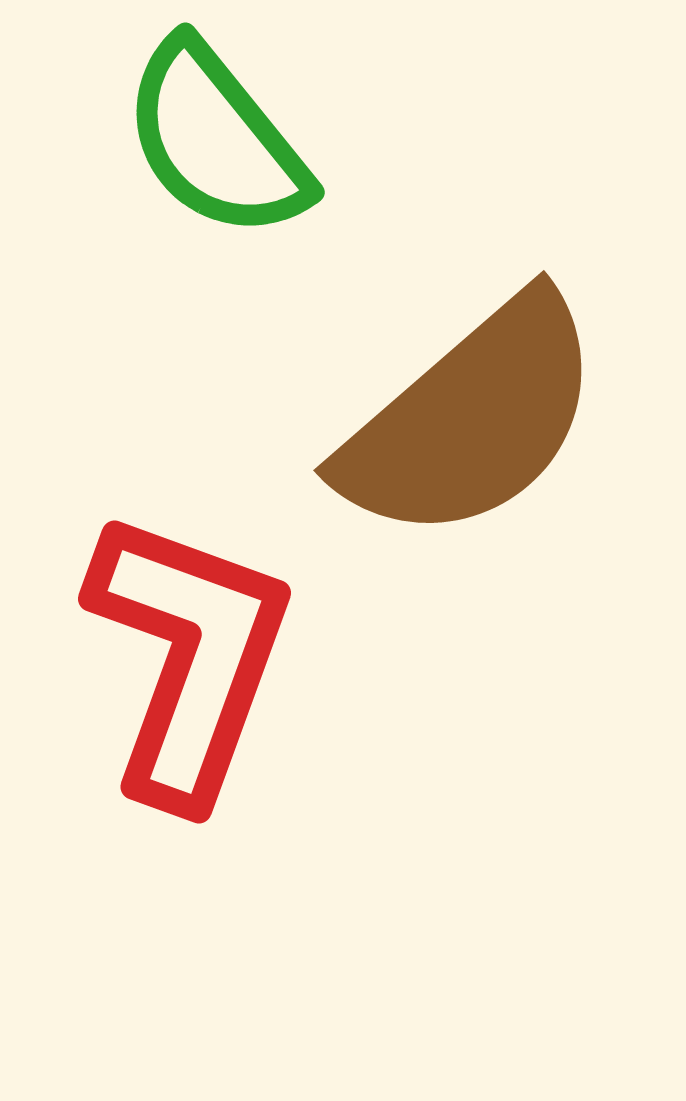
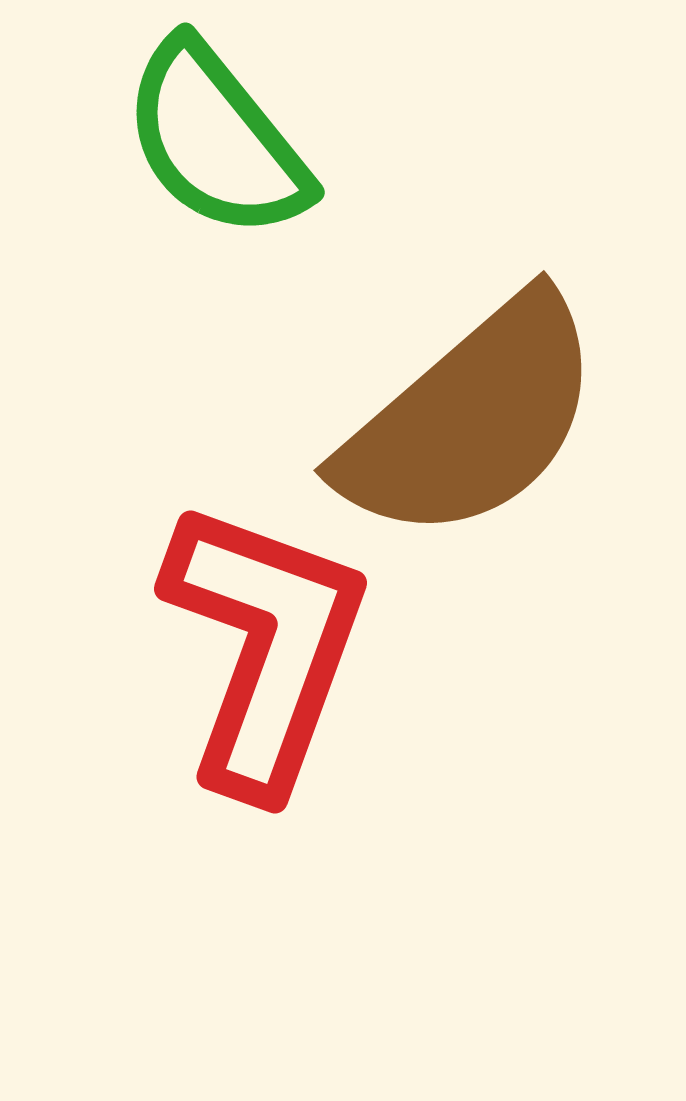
red L-shape: moved 76 px right, 10 px up
